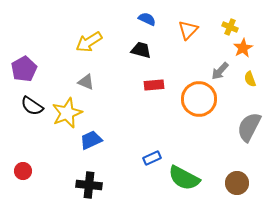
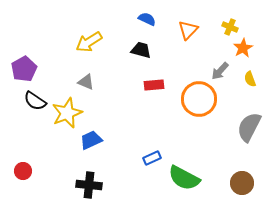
black semicircle: moved 3 px right, 5 px up
brown circle: moved 5 px right
